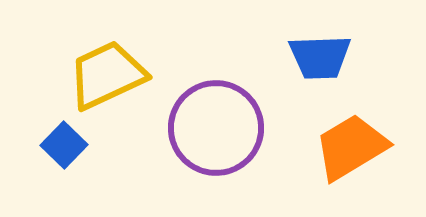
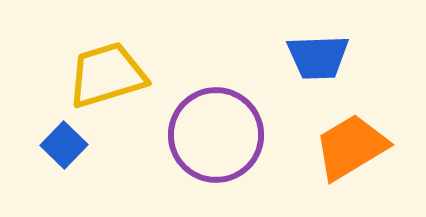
blue trapezoid: moved 2 px left
yellow trapezoid: rotated 8 degrees clockwise
purple circle: moved 7 px down
